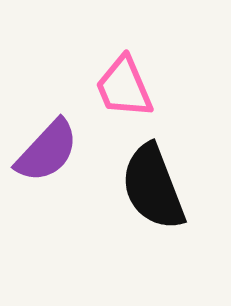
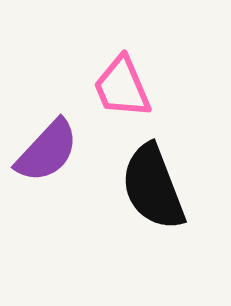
pink trapezoid: moved 2 px left
